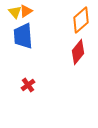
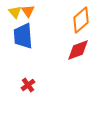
orange triangle: moved 2 px right; rotated 32 degrees counterclockwise
red diamond: moved 2 px up; rotated 30 degrees clockwise
